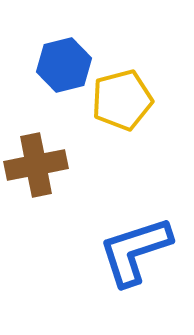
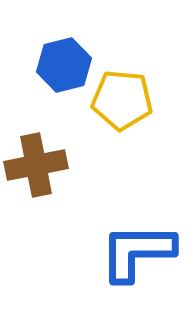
yellow pentagon: rotated 20 degrees clockwise
blue L-shape: moved 2 px right, 1 px down; rotated 18 degrees clockwise
